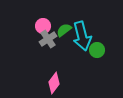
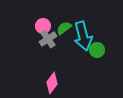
green semicircle: moved 2 px up
cyan arrow: moved 1 px right
pink diamond: moved 2 px left
